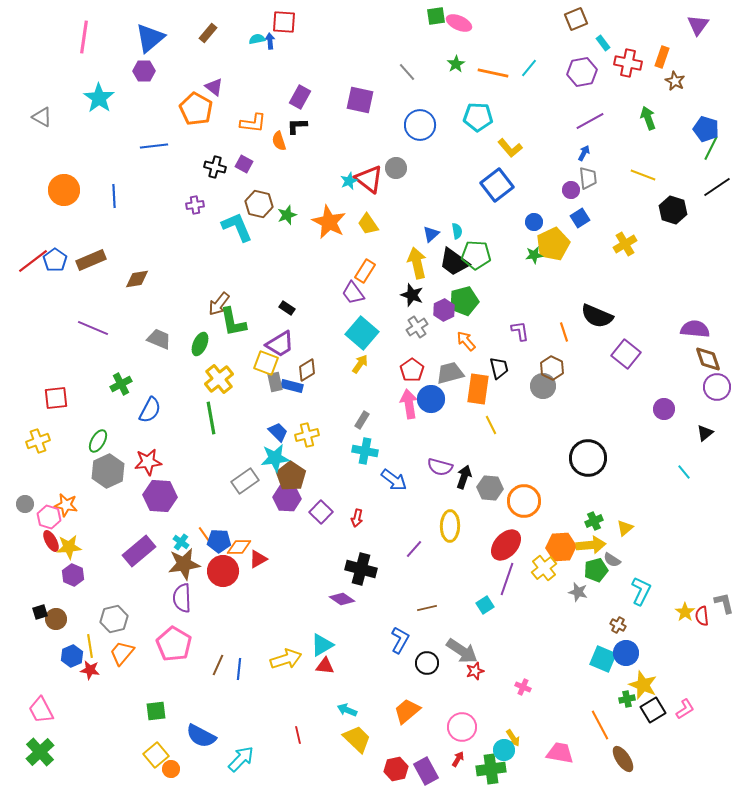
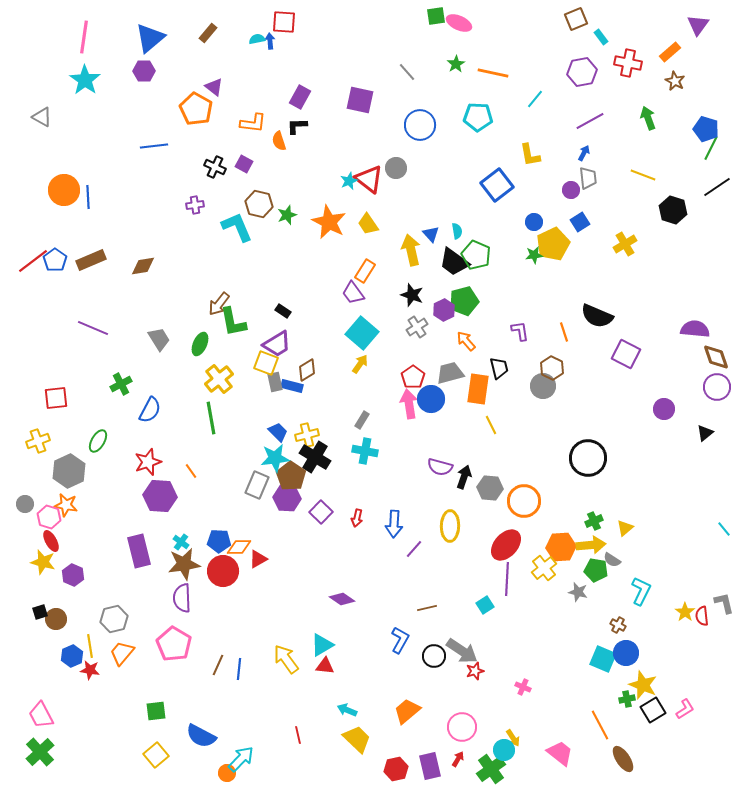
cyan rectangle at (603, 43): moved 2 px left, 6 px up
orange rectangle at (662, 57): moved 8 px right, 5 px up; rotated 30 degrees clockwise
cyan line at (529, 68): moved 6 px right, 31 px down
cyan star at (99, 98): moved 14 px left, 18 px up
yellow L-shape at (510, 148): moved 20 px right, 7 px down; rotated 30 degrees clockwise
black cross at (215, 167): rotated 10 degrees clockwise
blue line at (114, 196): moved 26 px left, 1 px down
blue square at (580, 218): moved 4 px down
blue triangle at (431, 234): rotated 30 degrees counterclockwise
green pentagon at (476, 255): rotated 20 degrees clockwise
yellow arrow at (417, 263): moved 6 px left, 13 px up
brown diamond at (137, 279): moved 6 px right, 13 px up
black rectangle at (287, 308): moved 4 px left, 3 px down
gray trapezoid at (159, 339): rotated 35 degrees clockwise
purple trapezoid at (280, 344): moved 3 px left
purple square at (626, 354): rotated 12 degrees counterclockwise
brown diamond at (708, 359): moved 8 px right, 2 px up
red pentagon at (412, 370): moved 1 px right, 7 px down
red star at (148, 462): rotated 12 degrees counterclockwise
gray hexagon at (108, 471): moved 39 px left
cyan line at (684, 472): moved 40 px right, 57 px down
blue arrow at (394, 480): moved 44 px down; rotated 56 degrees clockwise
gray rectangle at (245, 481): moved 12 px right, 4 px down; rotated 32 degrees counterclockwise
orange line at (204, 534): moved 13 px left, 63 px up
yellow star at (69, 547): moved 26 px left, 15 px down; rotated 20 degrees clockwise
purple rectangle at (139, 551): rotated 64 degrees counterclockwise
black cross at (361, 569): moved 46 px left, 112 px up; rotated 16 degrees clockwise
green pentagon at (596, 570): rotated 25 degrees clockwise
purple line at (507, 579): rotated 16 degrees counterclockwise
yellow arrow at (286, 659): rotated 108 degrees counterclockwise
black circle at (427, 663): moved 7 px right, 7 px up
pink trapezoid at (41, 710): moved 5 px down
pink trapezoid at (560, 753): rotated 28 degrees clockwise
orange circle at (171, 769): moved 56 px right, 4 px down
green cross at (491, 769): rotated 28 degrees counterclockwise
purple rectangle at (426, 771): moved 4 px right, 5 px up; rotated 16 degrees clockwise
